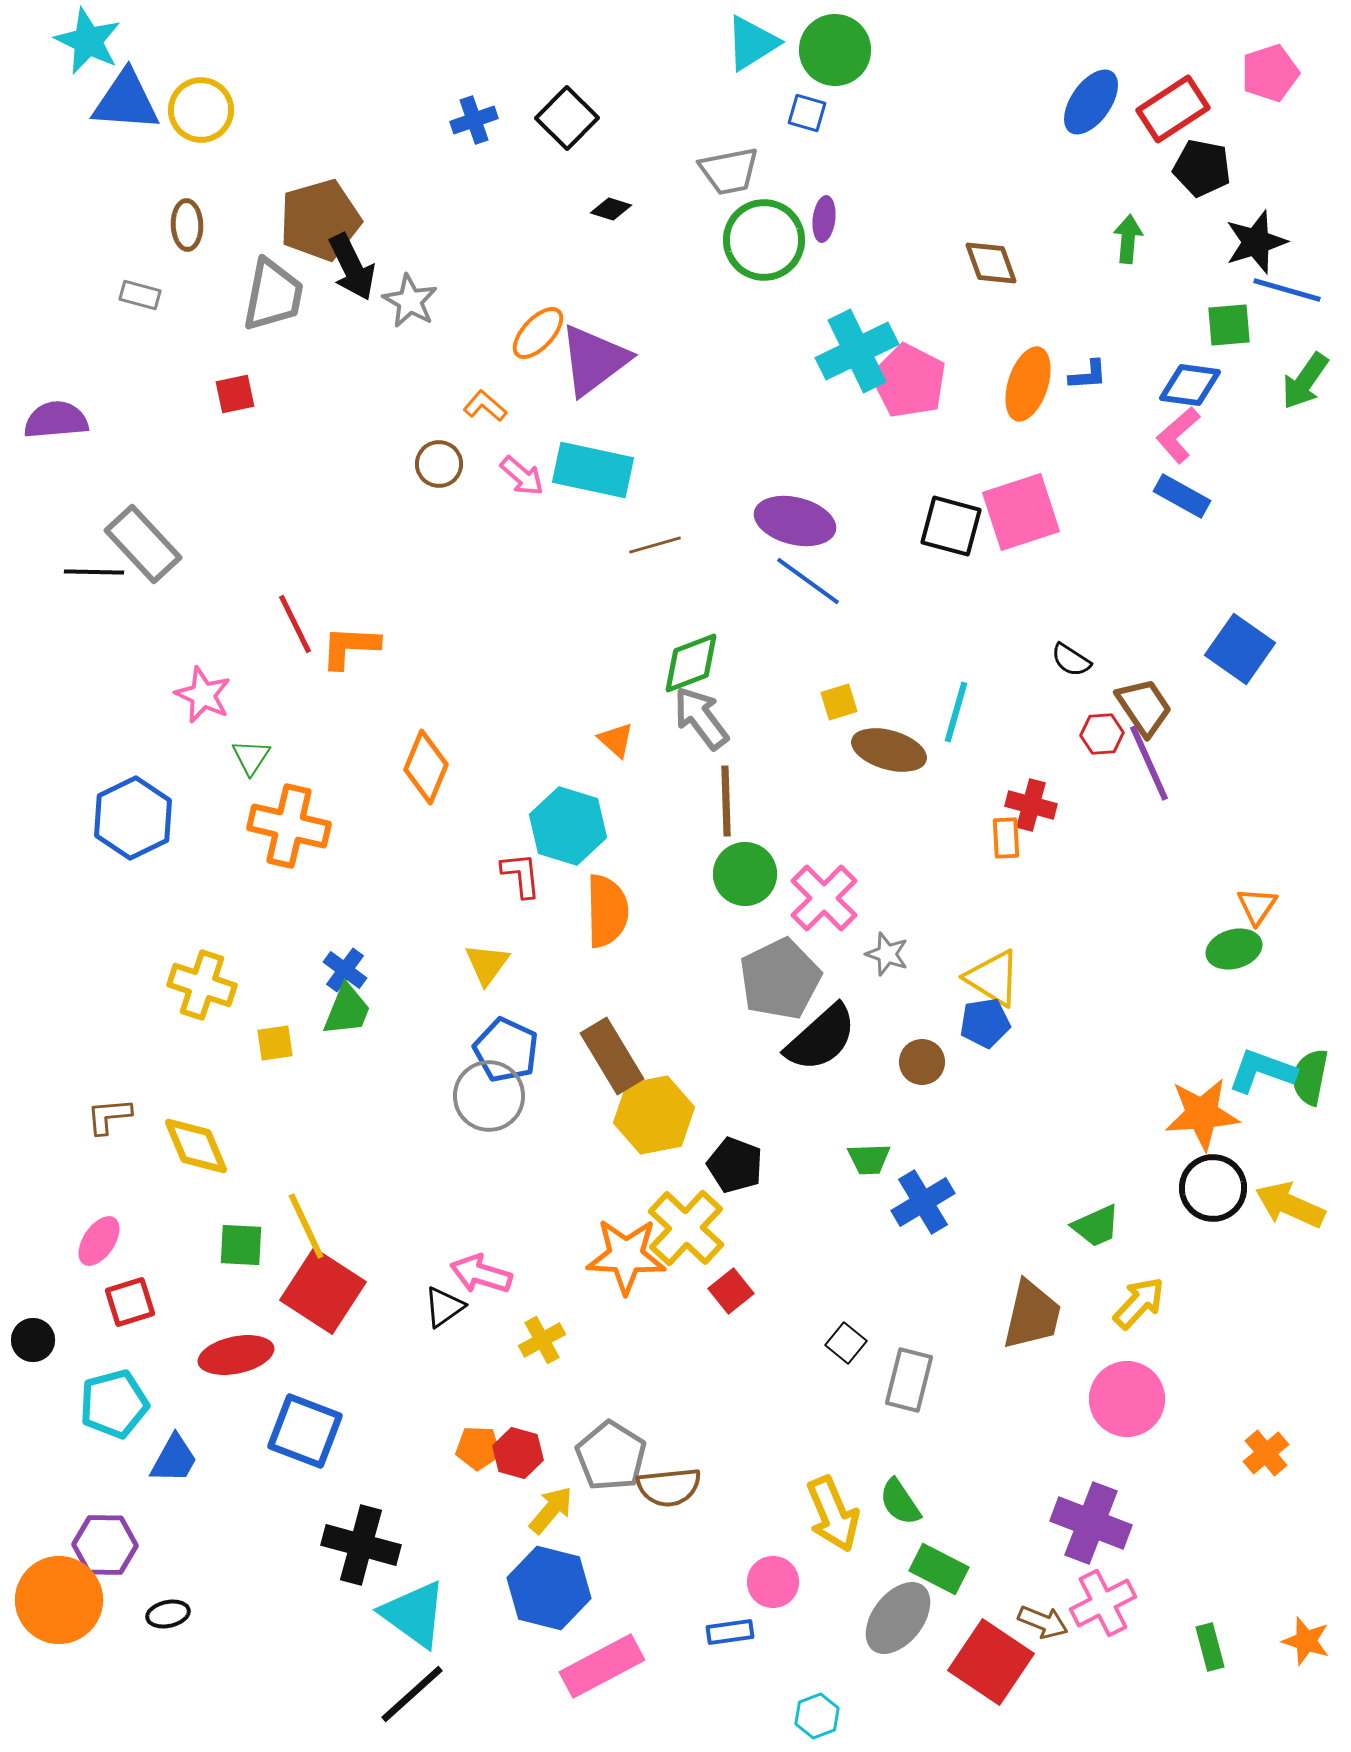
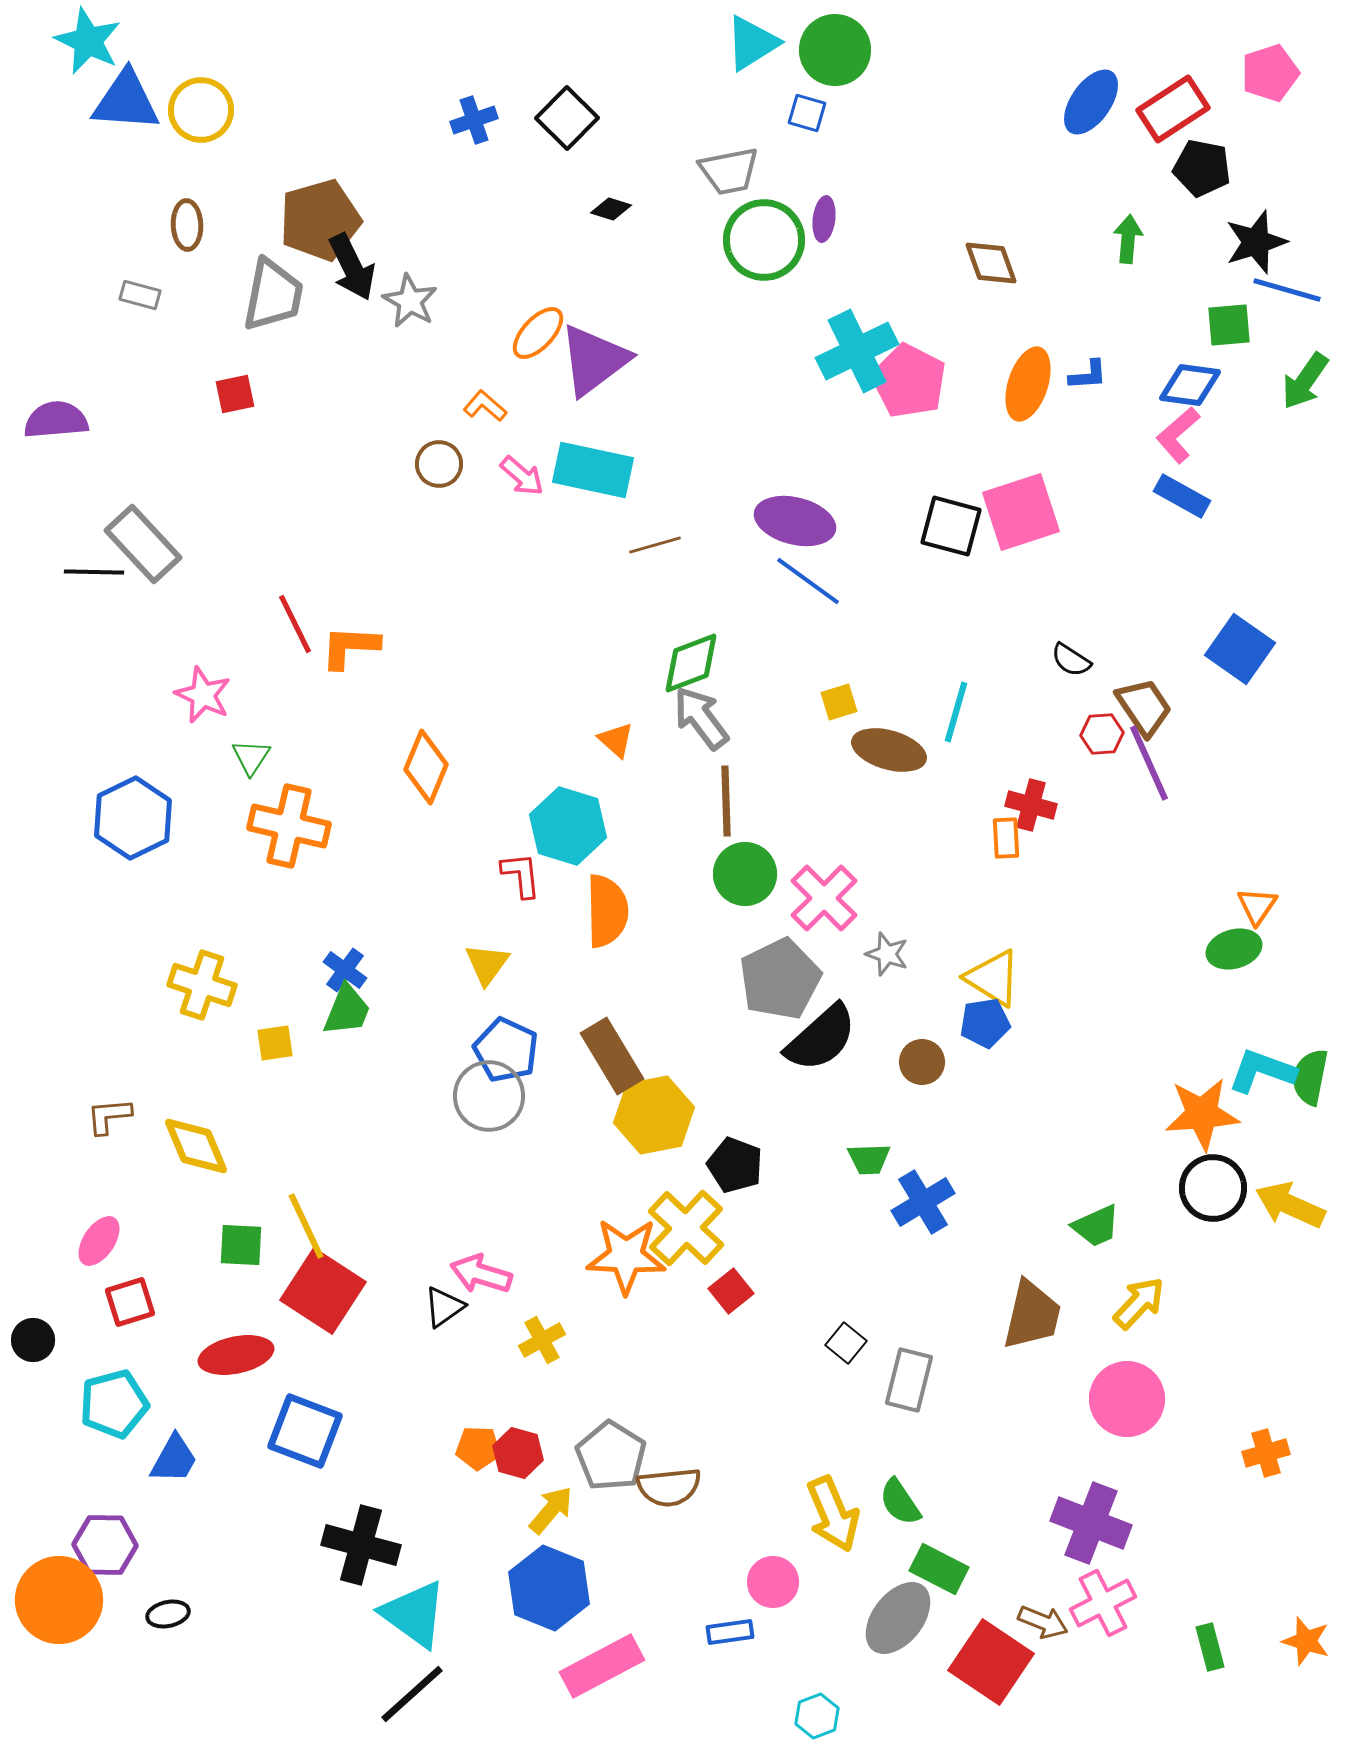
orange cross at (1266, 1453): rotated 24 degrees clockwise
blue hexagon at (549, 1588): rotated 8 degrees clockwise
